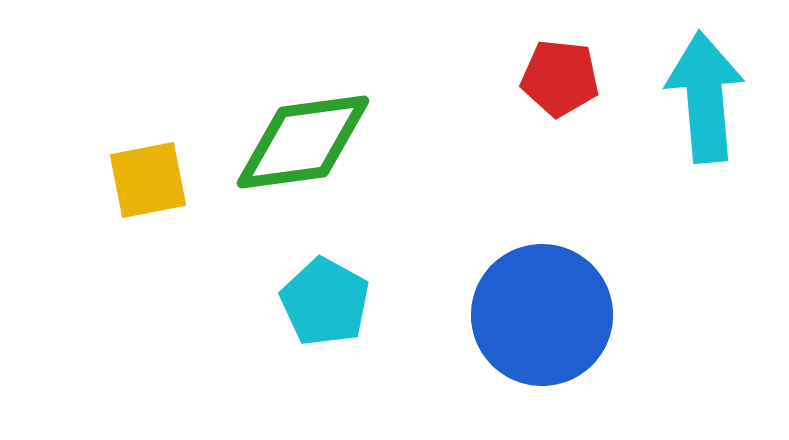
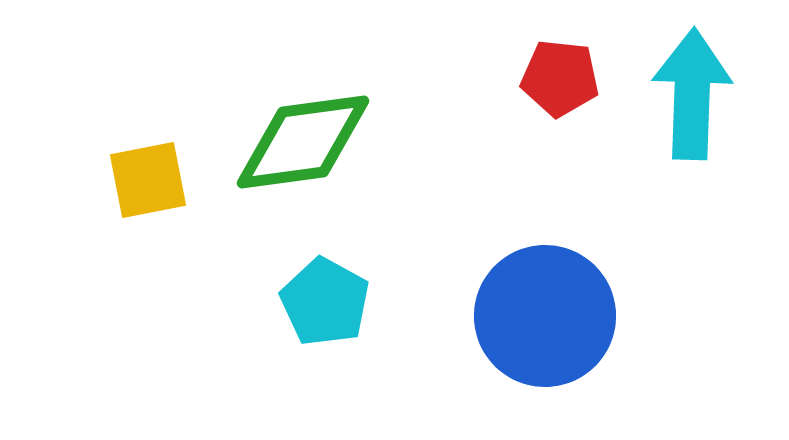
cyan arrow: moved 13 px left, 3 px up; rotated 7 degrees clockwise
blue circle: moved 3 px right, 1 px down
